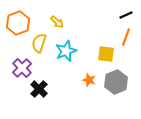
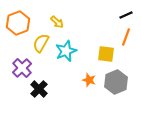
yellow semicircle: moved 2 px right; rotated 12 degrees clockwise
